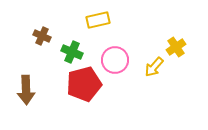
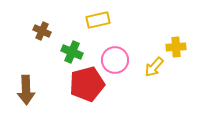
brown cross: moved 5 px up
yellow cross: rotated 30 degrees clockwise
red pentagon: moved 3 px right
